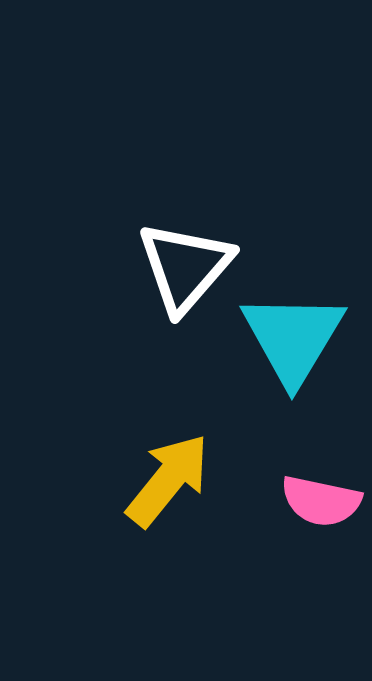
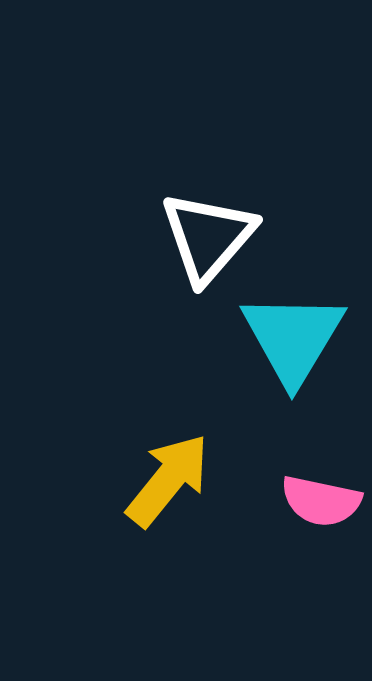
white triangle: moved 23 px right, 30 px up
